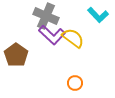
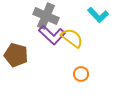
yellow semicircle: moved 1 px left
brown pentagon: rotated 20 degrees counterclockwise
orange circle: moved 6 px right, 9 px up
